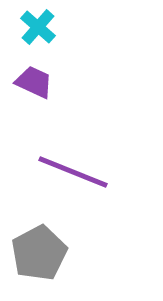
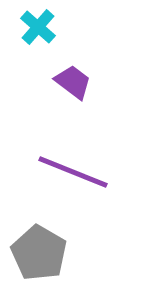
purple trapezoid: moved 39 px right; rotated 12 degrees clockwise
gray pentagon: rotated 14 degrees counterclockwise
